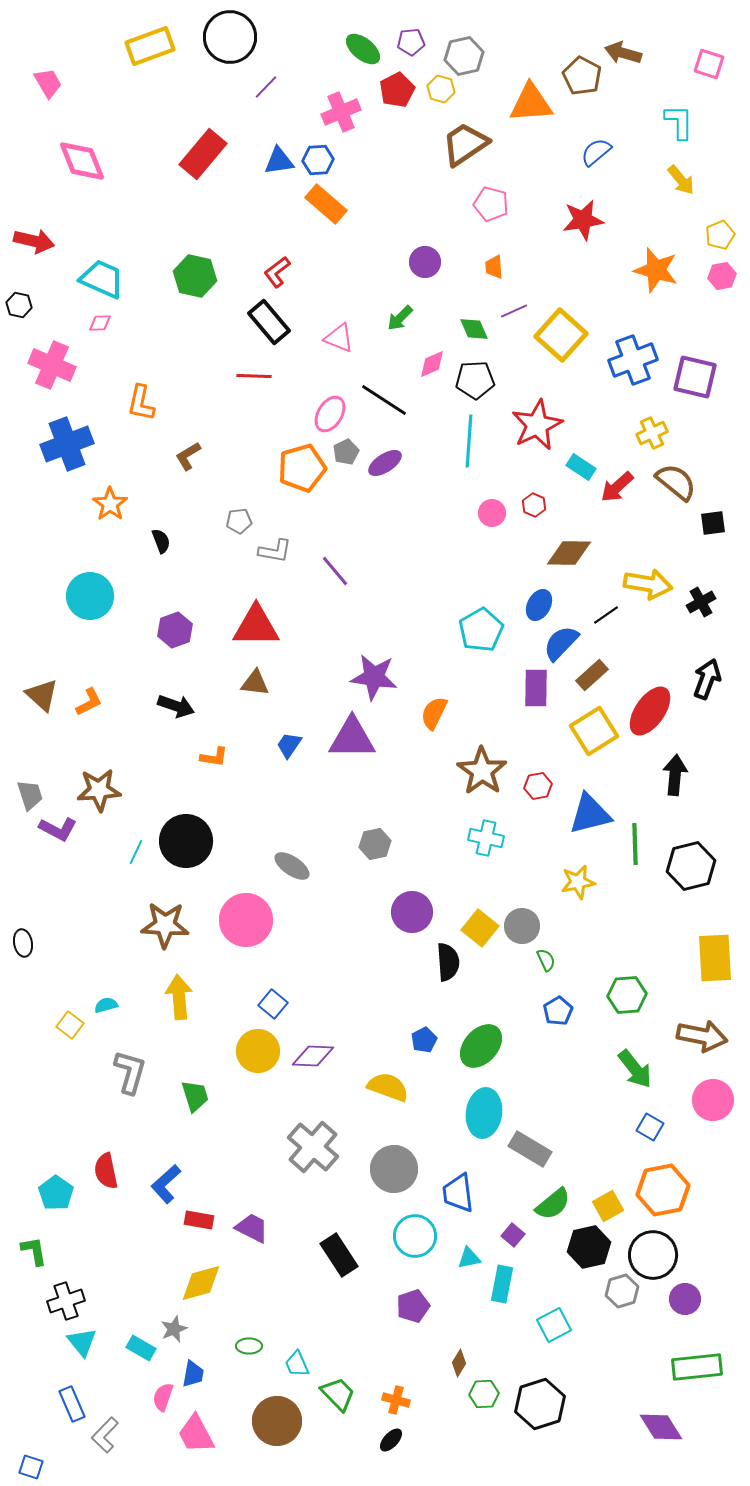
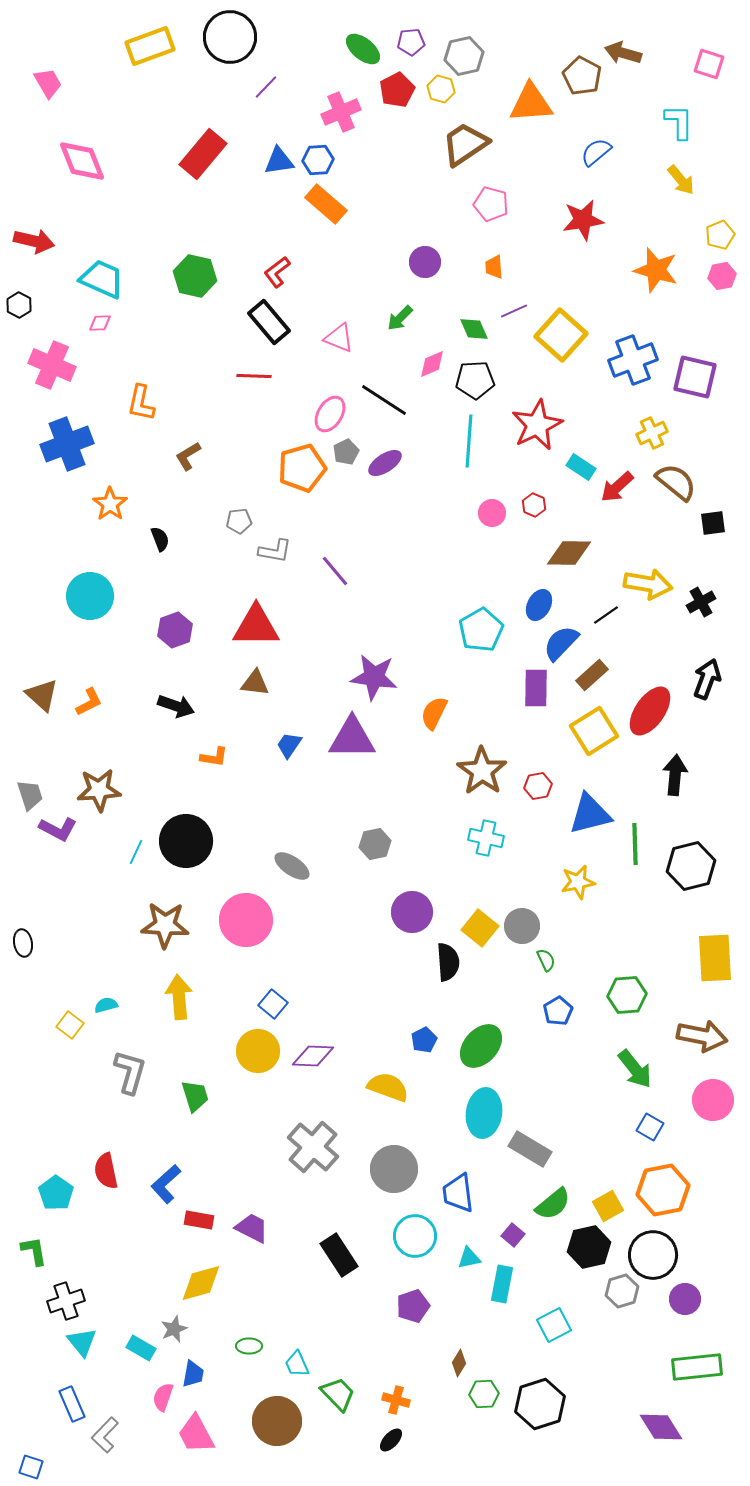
black hexagon at (19, 305): rotated 15 degrees clockwise
black semicircle at (161, 541): moved 1 px left, 2 px up
